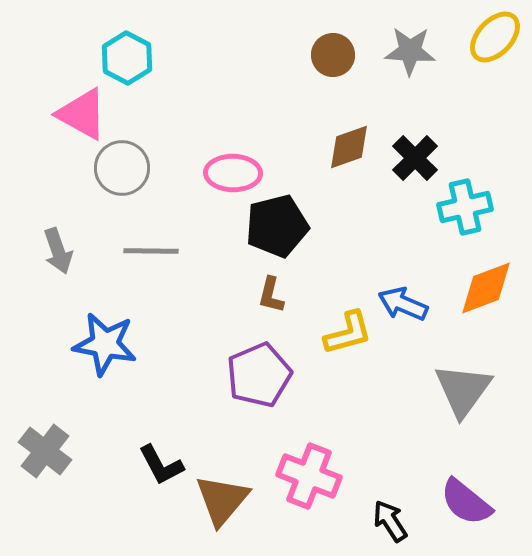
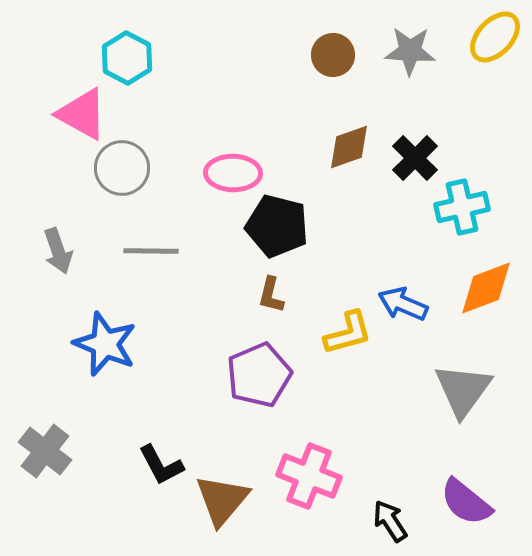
cyan cross: moved 3 px left
black pentagon: rotated 28 degrees clockwise
blue star: rotated 12 degrees clockwise
